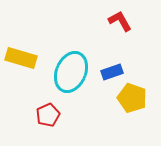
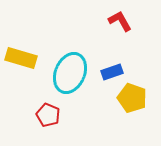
cyan ellipse: moved 1 px left, 1 px down
red pentagon: rotated 25 degrees counterclockwise
